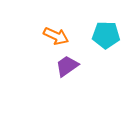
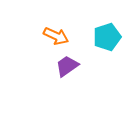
cyan pentagon: moved 1 px right, 2 px down; rotated 20 degrees counterclockwise
